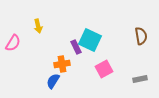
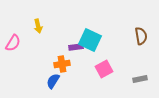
purple rectangle: rotated 72 degrees counterclockwise
